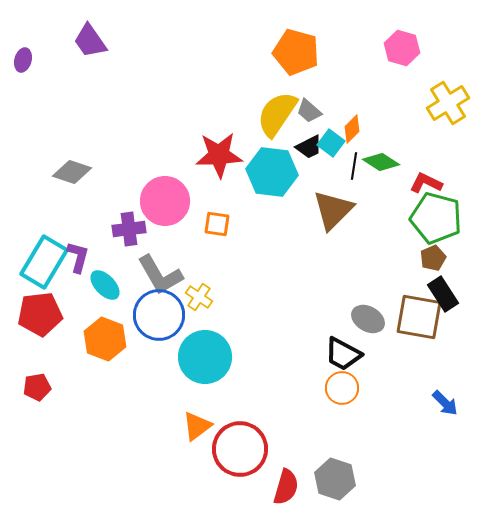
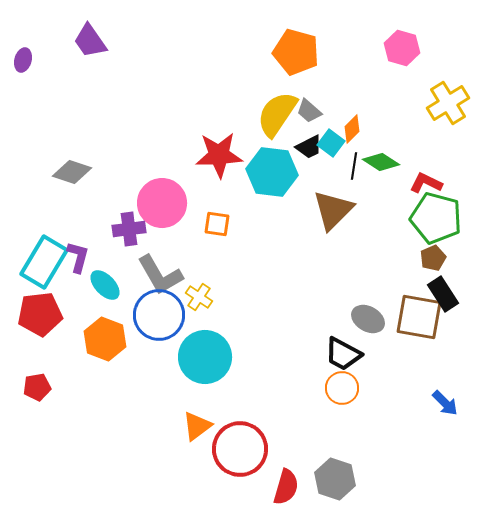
pink circle at (165, 201): moved 3 px left, 2 px down
